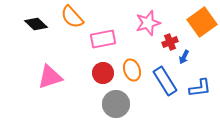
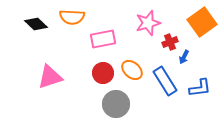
orange semicircle: rotated 45 degrees counterclockwise
orange ellipse: rotated 30 degrees counterclockwise
